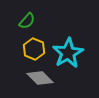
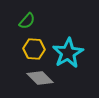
yellow hexagon: rotated 20 degrees counterclockwise
